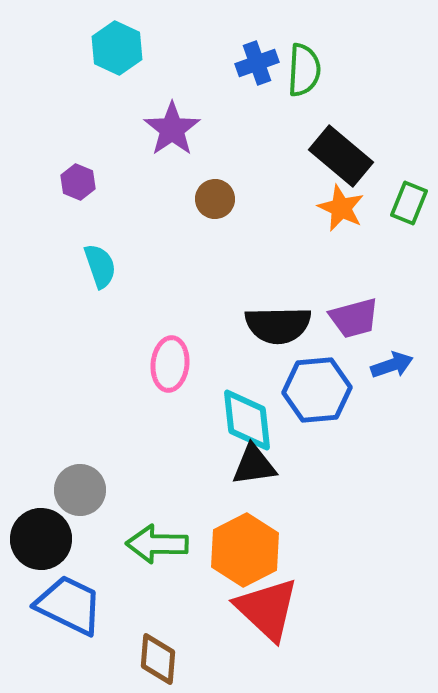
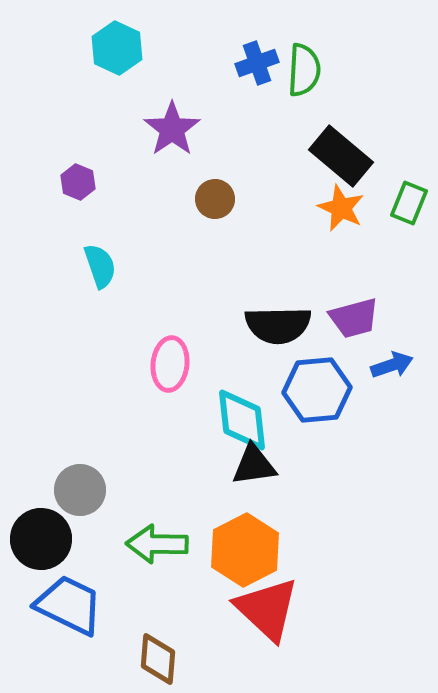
cyan diamond: moved 5 px left
